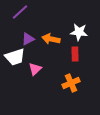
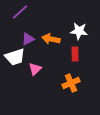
white star: moved 1 px up
